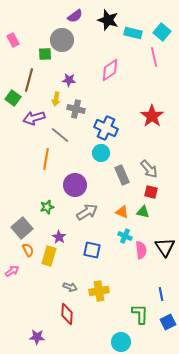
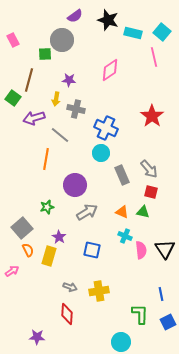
black triangle at (165, 247): moved 2 px down
